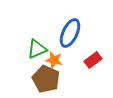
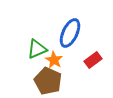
orange star: rotated 18 degrees clockwise
brown pentagon: moved 2 px right, 2 px down
